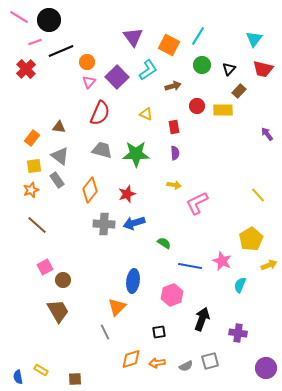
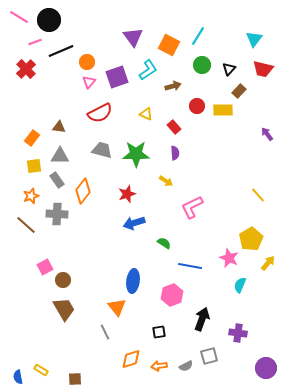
purple square at (117, 77): rotated 25 degrees clockwise
red semicircle at (100, 113): rotated 40 degrees clockwise
red rectangle at (174, 127): rotated 32 degrees counterclockwise
gray triangle at (60, 156): rotated 36 degrees counterclockwise
yellow arrow at (174, 185): moved 8 px left, 4 px up; rotated 24 degrees clockwise
orange star at (31, 190): moved 6 px down
orange diamond at (90, 190): moved 7 px left, 1 px down
pink L-shape at (197, 203): moved 5 px left, 4 px down
gray cross at (104, 224): moved 47 px left, 10 px up
brown line at (37, 225): moved 11 px left
pink star at (222, 261): moved 7 px right, 3 px up
yellow arrow at (269, 265): moved 1 px left, 2 px up; rotated 28 degrees counterclockwise
orange triangle at (117, 307): rotated 24 degrees counterclockwise
brown trapezoid at (58, 311): moved 6 px right, 2 px up
gray square at (210, 361): moved 1 px left, 5 px up
orange arrow at (157, 363): moved 2 px right, 3 px down
